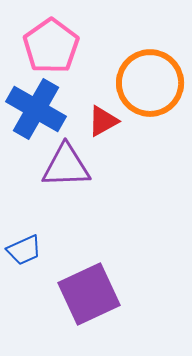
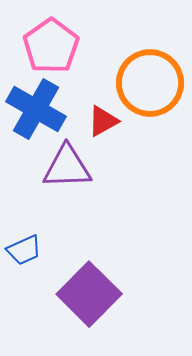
purple triangle: moved 1 px right, 1 px down
purple square: rotated 20 degrees counterclockwise
